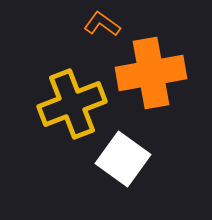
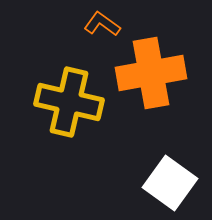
yellow cross: moved 3 px left, 2 px up; rotated 34 degrees clockwise
white square: moved 47 px right, 24 px down
